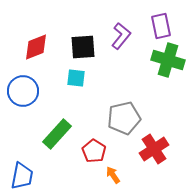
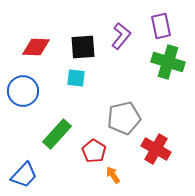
red diamond: rotated 24 degrees clockwise
green cross: moved 2 px down
red cross: moved 2 px right; rotated 28 degrees counterclockwise
blue trapezoid: moved 2 px right, 1 px up; rotated 32 degrees clockwise
